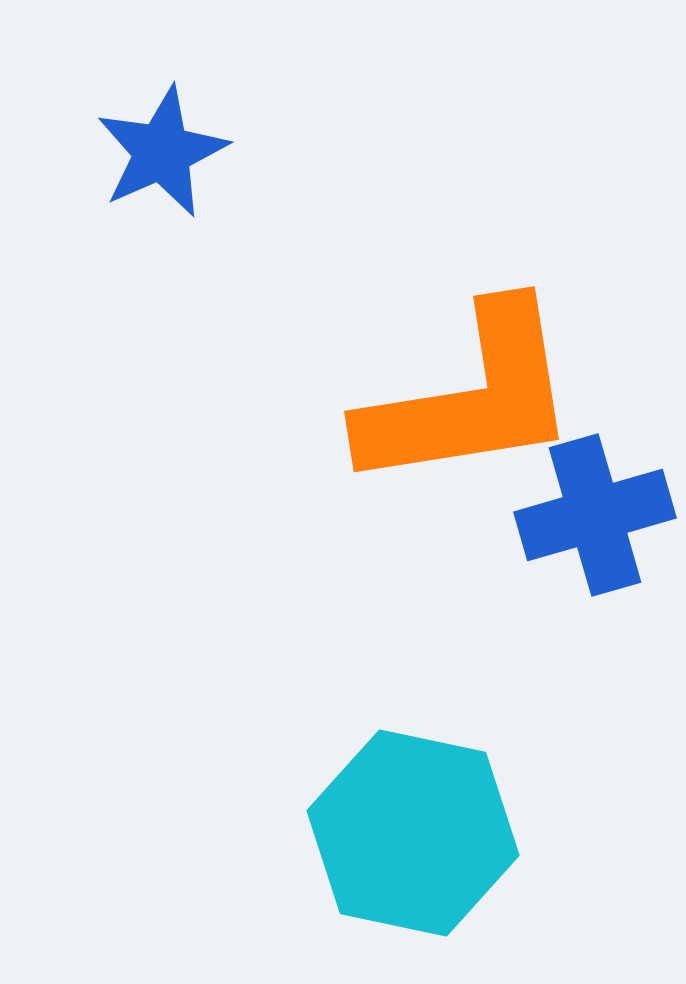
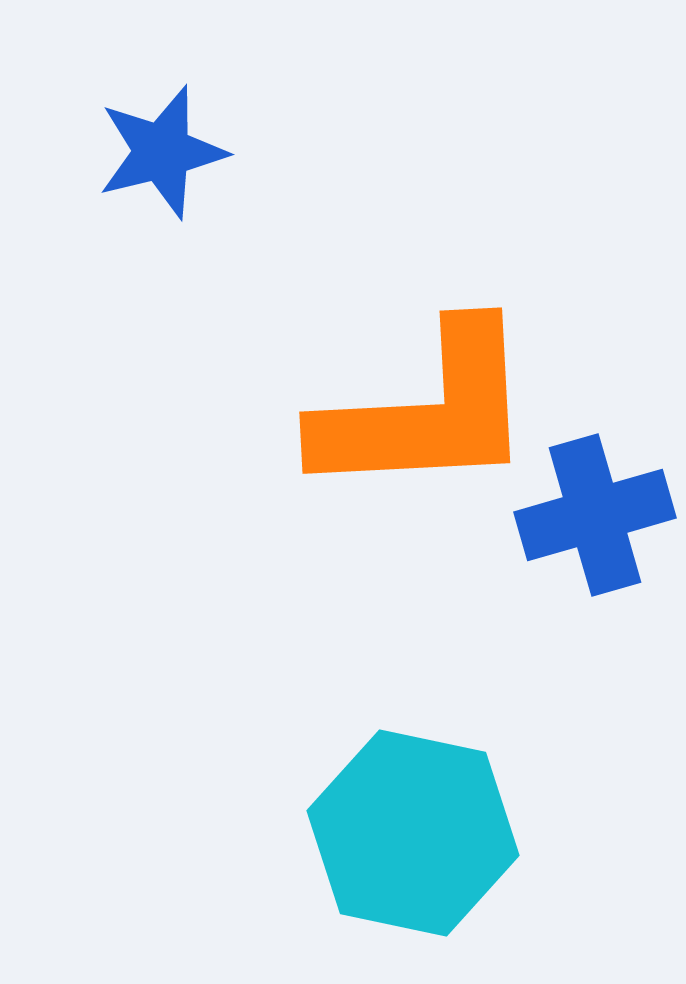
blue star: rotated 10 degrees clockwise
orange L-shape: moved 44 px left, 14 px down; rotated 6 degrees clockwise
